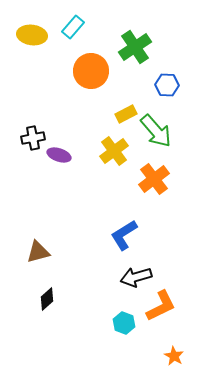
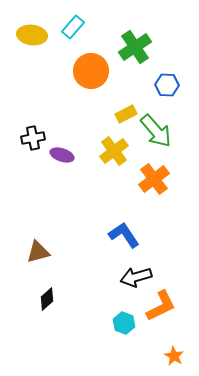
purple ellipse: moved 3 px right
blue L-shape: rotated 88 degrees clockwise
